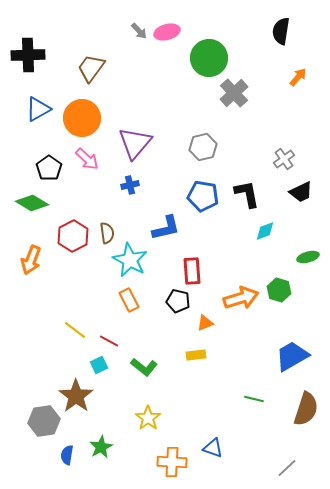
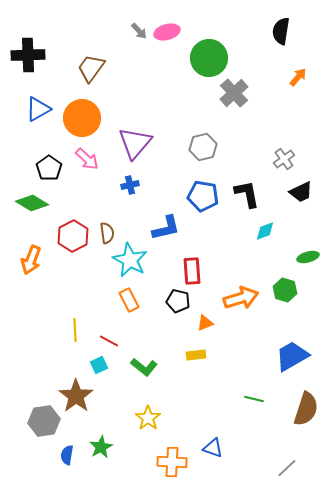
green hexagon at (279, 290): moved 6 px right
yellow line at (75, 330): rotated 50 degrees clockwise
